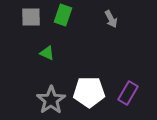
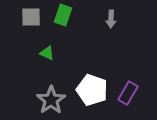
gray arrow: rotated 30 degrees clockwise
white pentagon: moved 3 px right, 2 px up; rotated 20 degrees clockwise
